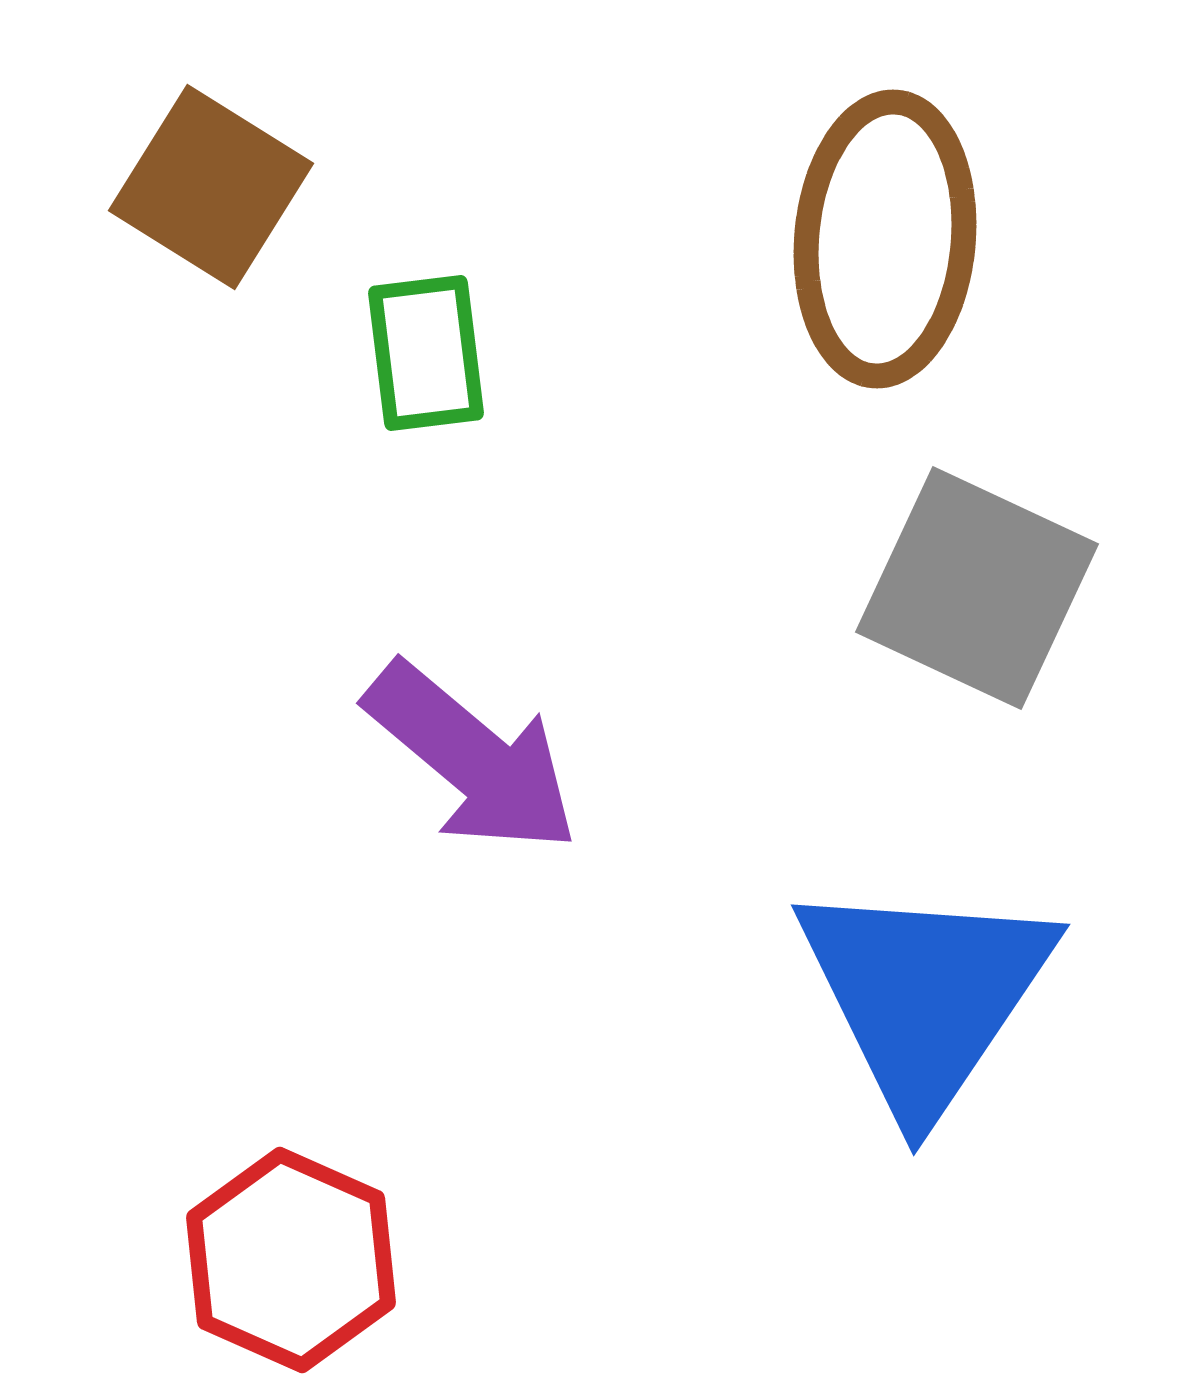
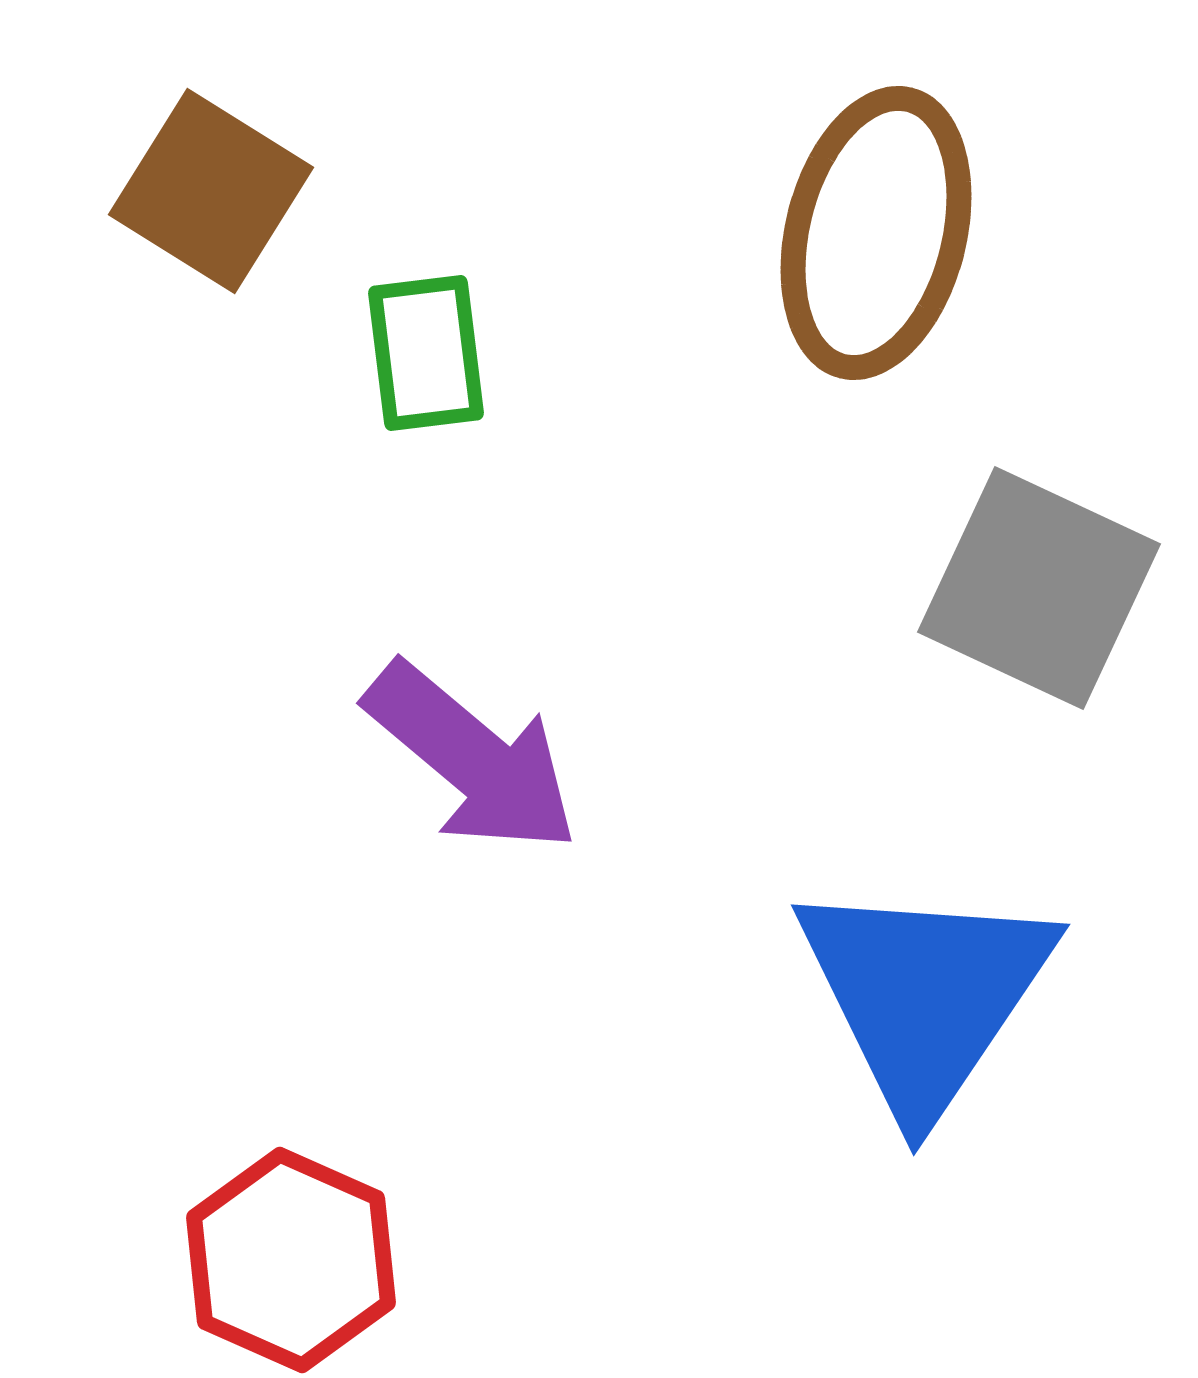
brown square: moved 4 px down
brown ellipse: moved 9 px left, 6 px up; rotated 9 degrees clockwise
gray square: moved 62 px right
